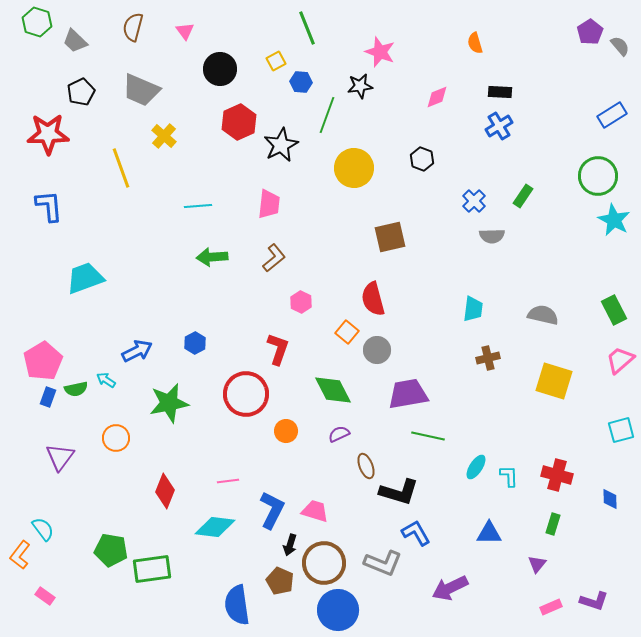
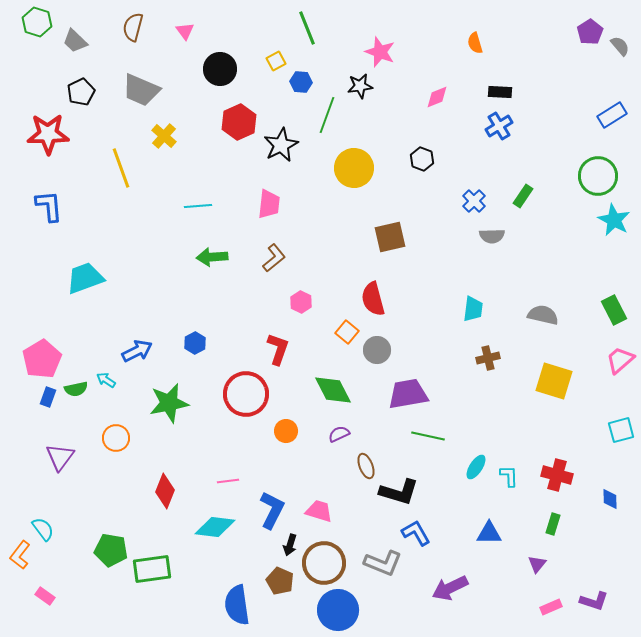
pink pentagon at (43, 361): moved 1 px left, 2 px up
pink trapezoid at (315, 511): moved 4 px right
